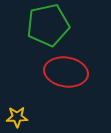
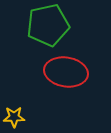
yellow star: moved 3 px left
